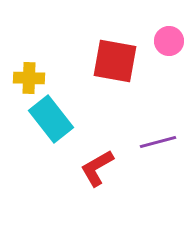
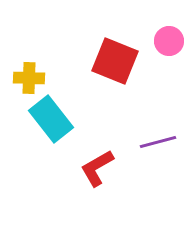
red square: rotated 12 degrees clockwise
